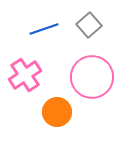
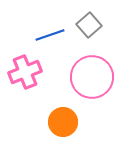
blue line: moved 6 px right, 6 px down
pink cross: moved 3 px up; rotated 12 degrees clockwise
orange circle: moved 6 px right, 10 px down
